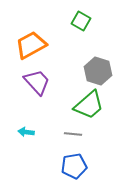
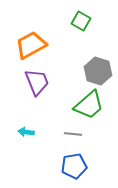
purple trapezoid: rotated 20 degrees clockwise
